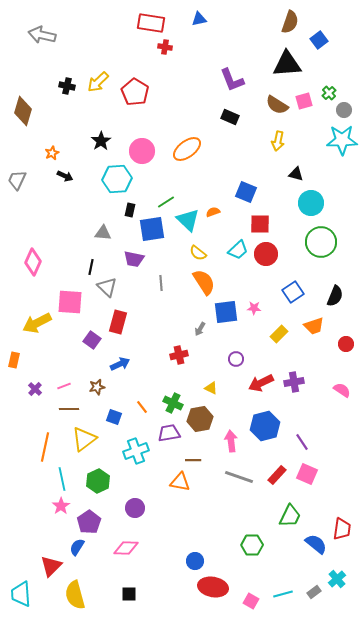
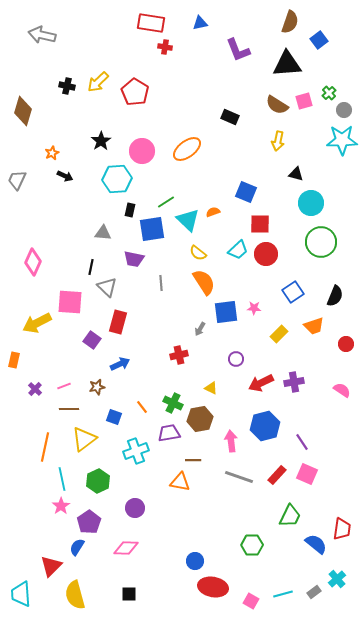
blue triangle at (199, 19): moved 1 px right, 4 px down
purple L-shape at (232, 80): moved 6 px right, 30 px up
